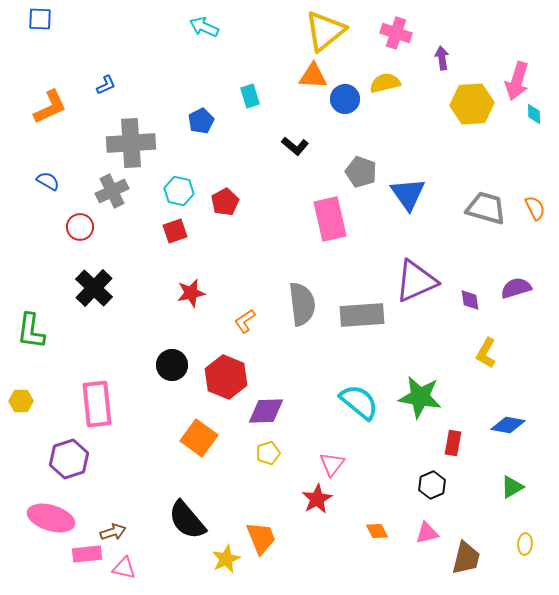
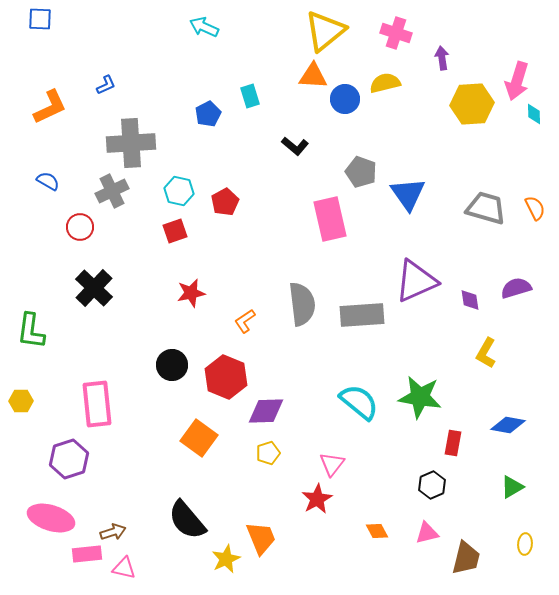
blue pentagon at (201, 121): moved 7 px right, 7 px up
